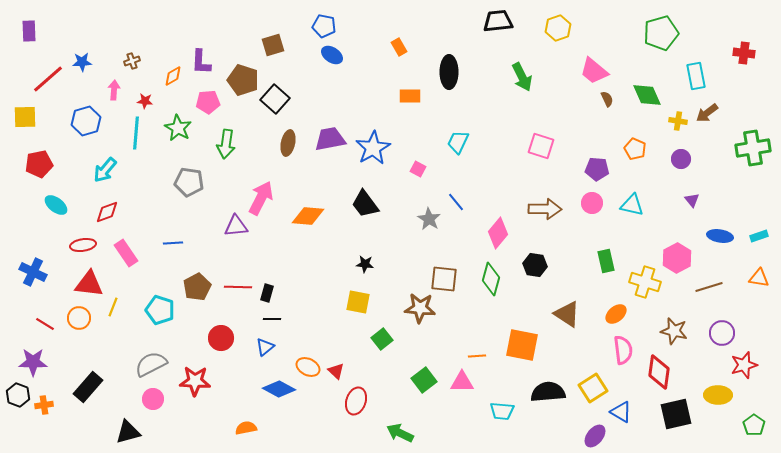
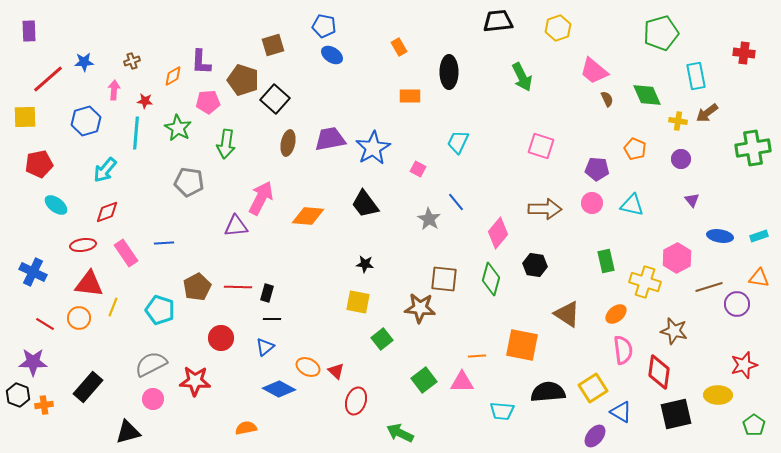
blue star at (82, 62): moved 2 px right
blue line at (173, 243): moved 9 px left
purple circle at (722, 333): moved 15 px right, 29 px up
